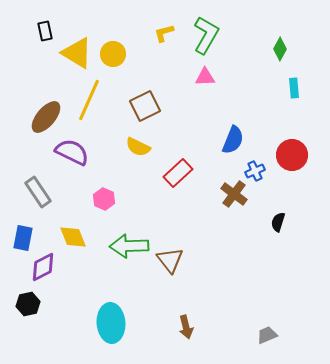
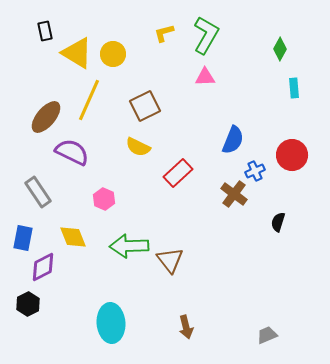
black hexagon: rotated 15 degrees counterclockwise
